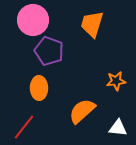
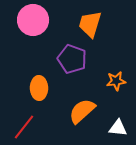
orange trapezoid: moved 2 px left
purple pentagon: moved 23 px right, 8 px down
